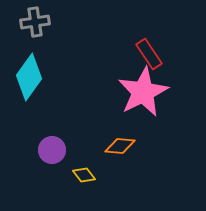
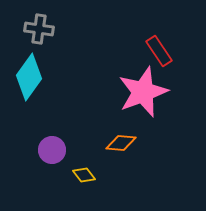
gray cross: moved 4 px right, 7 px down; rotated 16 degrees clockwise
red rectangle: moved 10 px right, 3 px up
pink star: rotated 6 degrees clockwise
orange diamond: moved 1 px right, 3 px up
